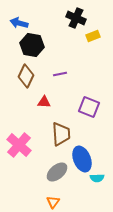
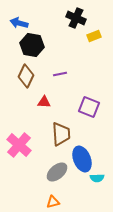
yellow rectangle: moved 1 px right
orange triangle: rotated 40 degrees clockwise
